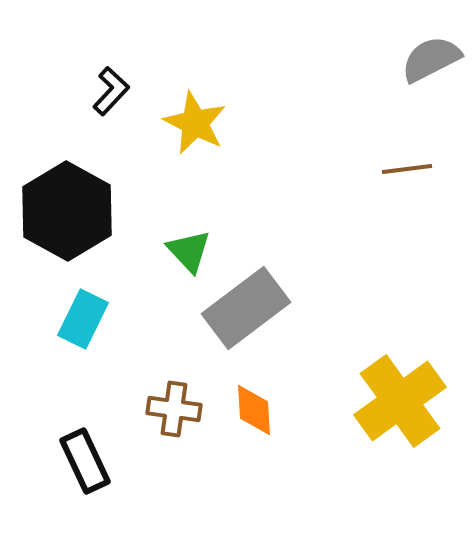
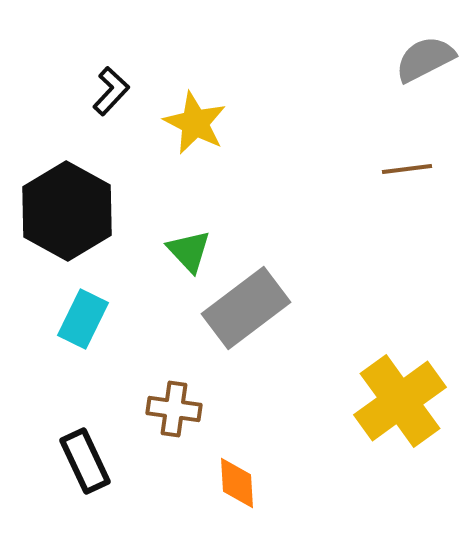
gray semicircle: moved 6 px left
orange diamond: moved 17 px left, 73 px down
